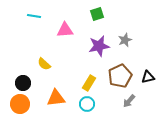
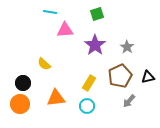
cyan line: moved 16 px right, 4 px up
gray star: moved 2 px right, 7 px down; rotated 16 degrees counterclockwise
purple star: moved 4 px left, 1 px up; rotated 25 degrees counterclockwise
cyan circle: moved 2 px down
